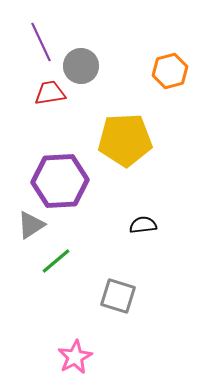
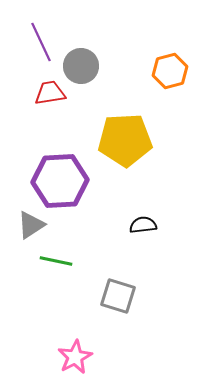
green line: rotated 52 degrees clockwise
